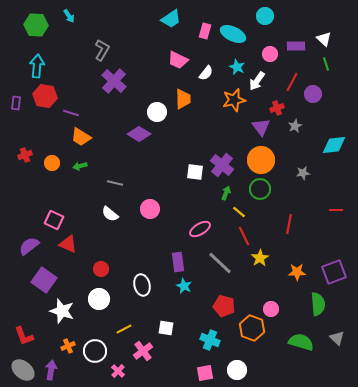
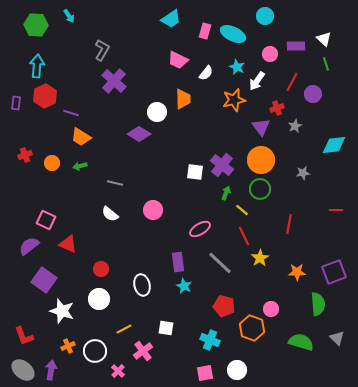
red hexagon at (45, 96): rotated 25 degrees clockwise
pink circle at (150, 209): moved 3 px right, 1 px down
yellow line at (239, 212): moved 3 px right, 2 px up
pink square at (54, 220): moved 8 px left
